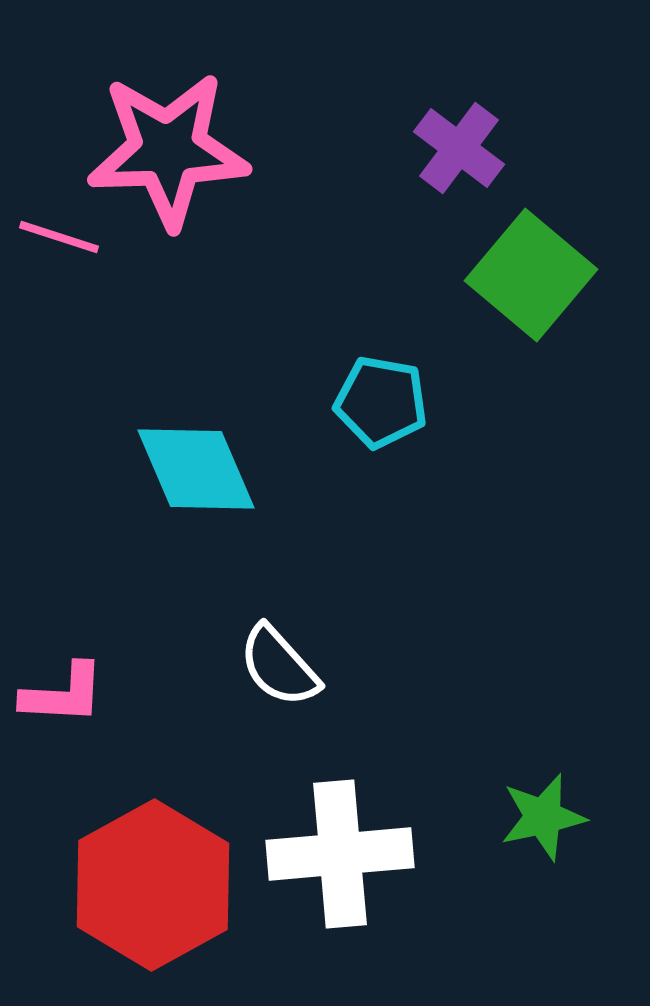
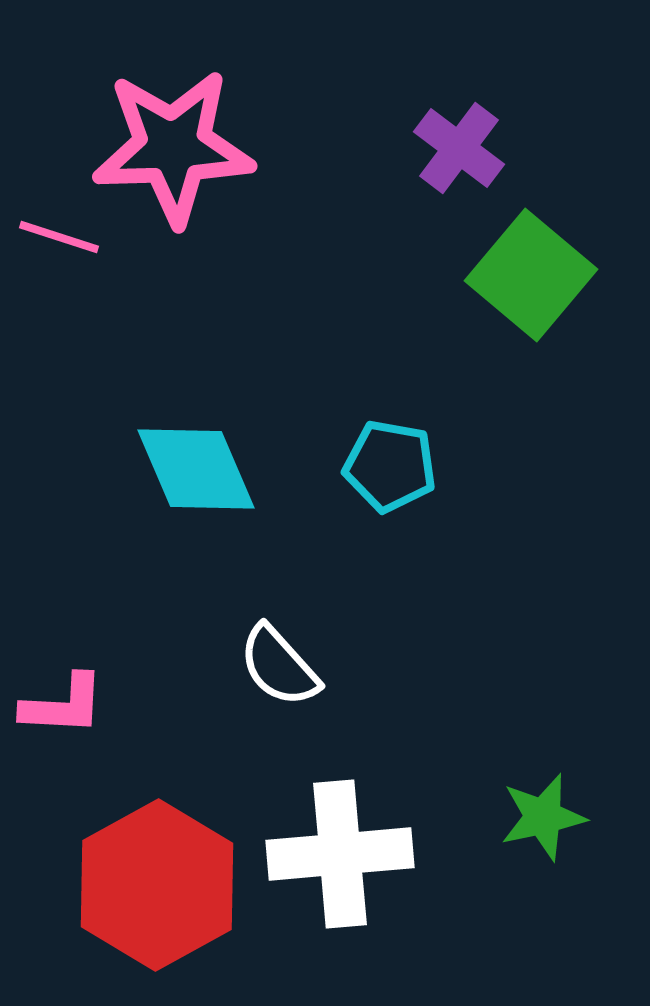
pink star: moved 5 px right, 3 px up
cyan pentagon: moved 9 px right, 64 px down
pink L-shape: moved 11 px down
red hexagon: moved 4 px right
